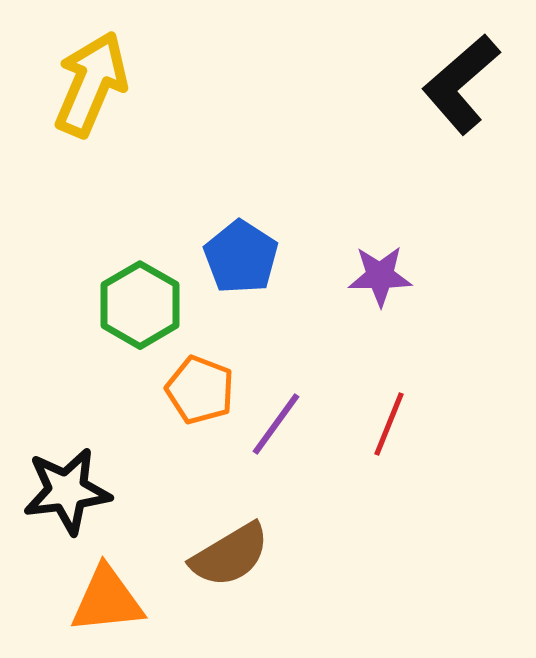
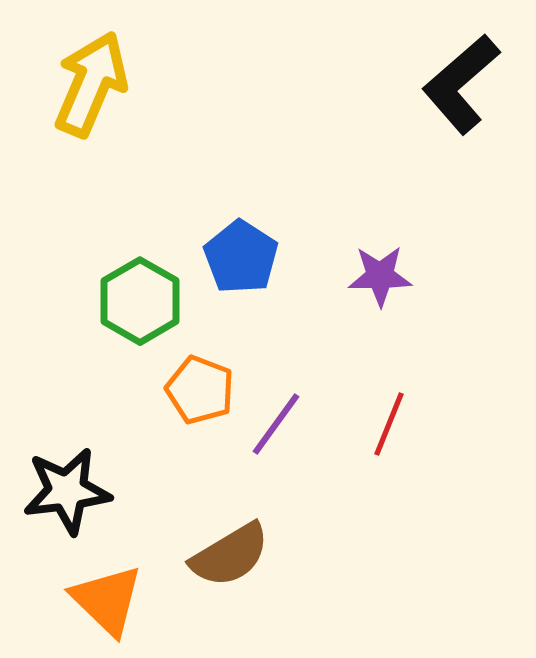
green hexagon: moved 4 px up
orange triangle: rotated 50 degrees clockwise
